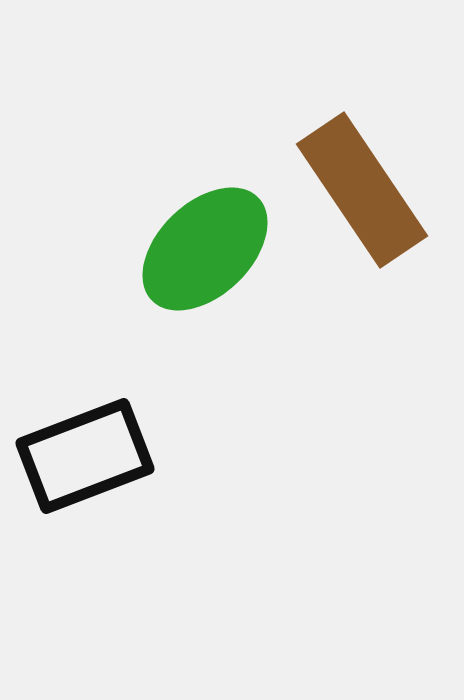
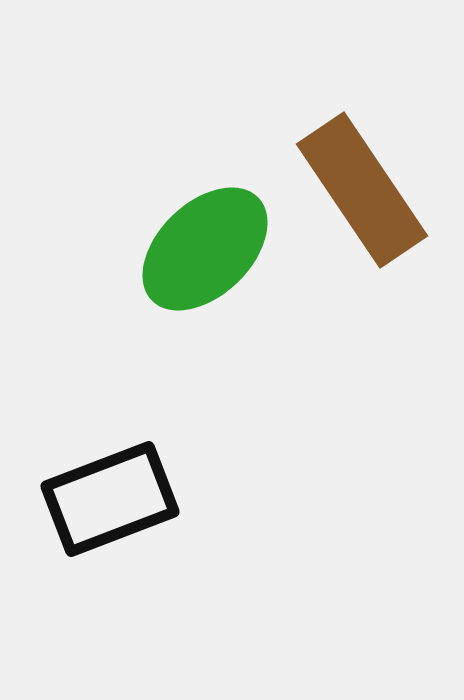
black rectangle: moved 25 px right, 43 px down
